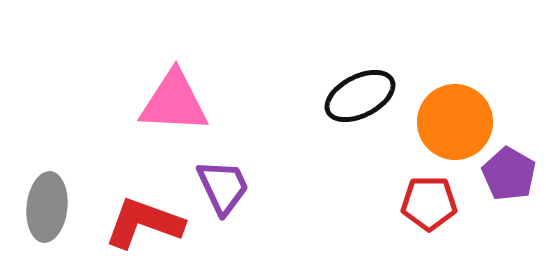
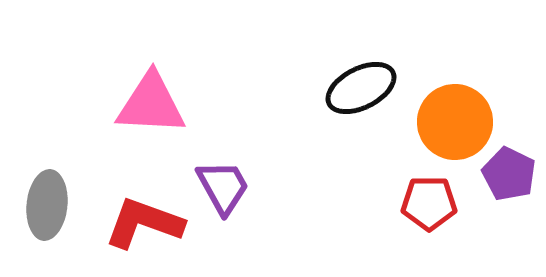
black ellipse: moved 1 px right, 8 px up
pink triangle: moved 23 px left, 2 px down
purple pentagon: rotated 4 degrees counterclockwise
purple trapezoid: rotated 4 degrees counterclockwise
gray ellipse: moved 2 px up
